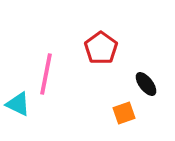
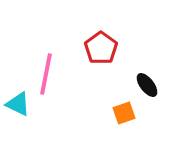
black ellipse: moved 1 px right, 1 px down
